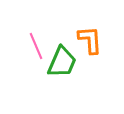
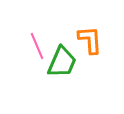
pink line: moved 1 px right
